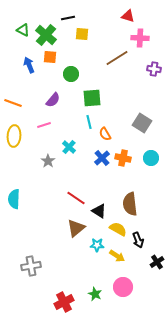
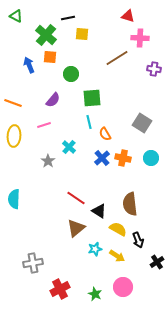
green triangle: moved 7 px left, 14 px up
cyan star: moved 2 px left, 4 px down; rotated 16 degrees counterclockwise
gray cross: moved 2 px right, 3 px up
red cross: moved 4 px left, 13 px up
